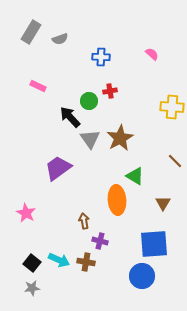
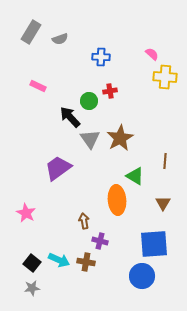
yellow cross: moved 7 px left, 30 px up
brown line: moved 10 px left; rotated 49 degrees clockwise
